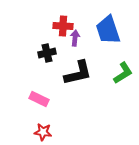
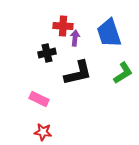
blue trapezoid: moved 1 px right, 3 px down
